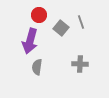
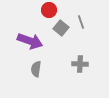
red circle: moved 10 px right, 5 px up
purple arrow: rotated 85 degrees counterclockwise
gray semicircle: moved 1 px left, 2 px down
